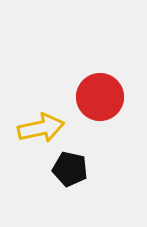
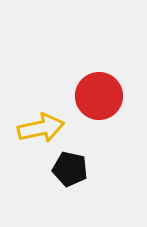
red circle: moved 1 px left, 1 px up
